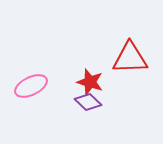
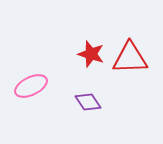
red star: moved 1 px right, 28 px up
purple diamond: rotated 12 degrees clockwise
